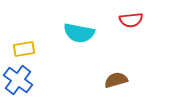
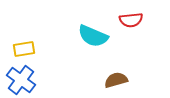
cyan semicircle: moved 14 px right, 3 px down; rotated 12 degrees clockwise
blue cross: moved 3 px right
